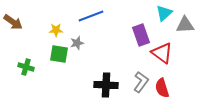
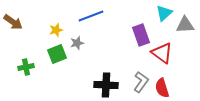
yellow star: rotated 16 degrees counterclockwise
green square: moved 2 px left; rotated 30 degrees counterclockwise
green cross: rotated 28 degrees counterclockwise
